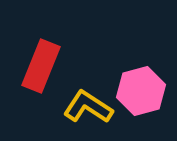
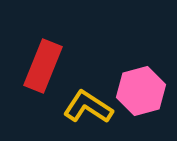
red rectangle: moved 2 px right
